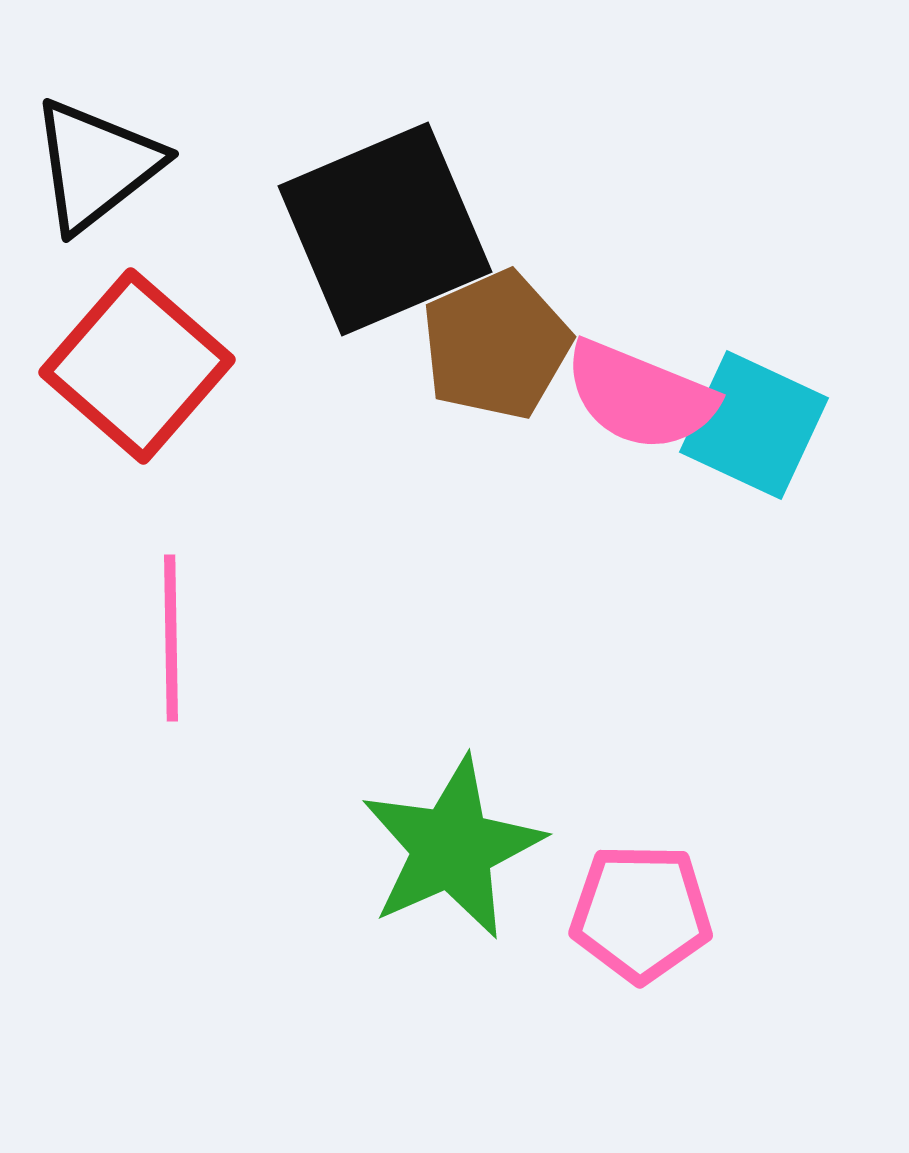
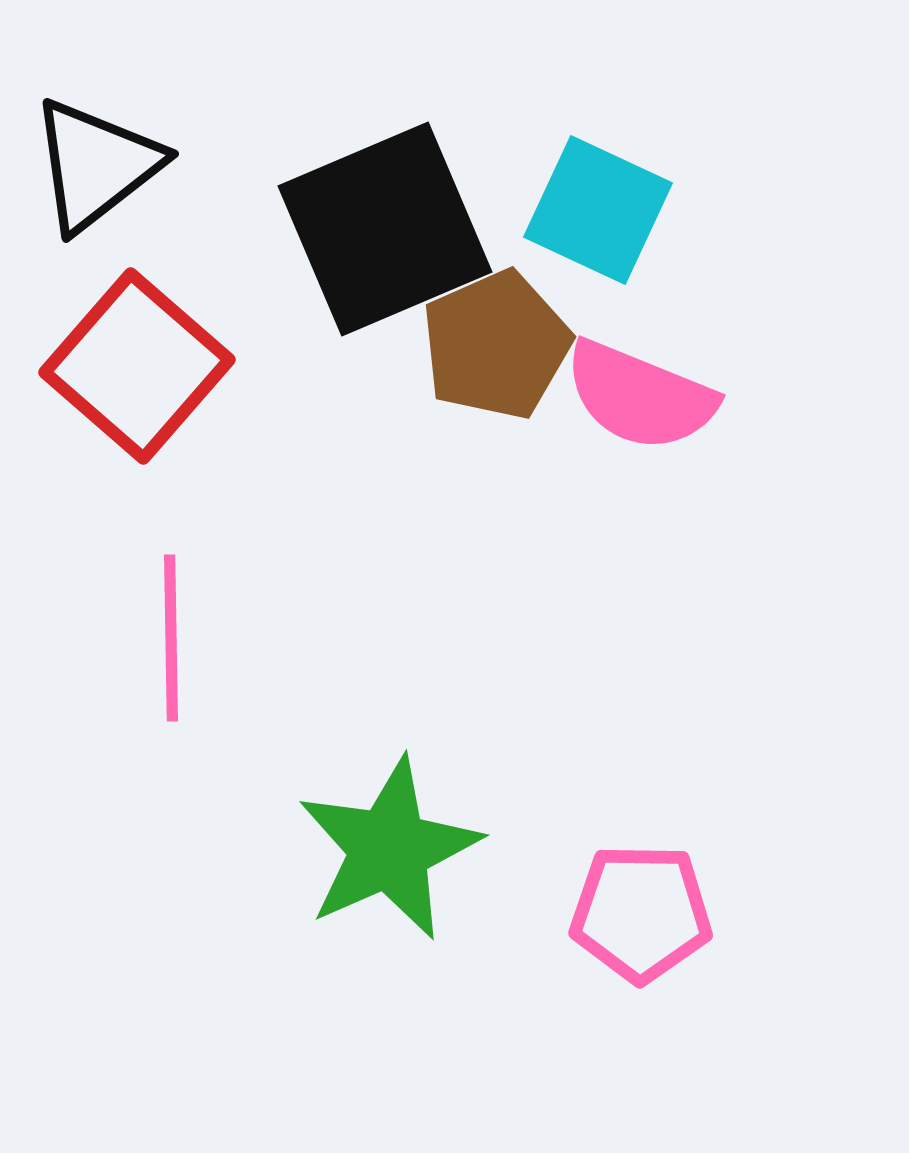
cyan square: moved 156 px left, 215 px up
green star: moved 63 px left, 1 px down
